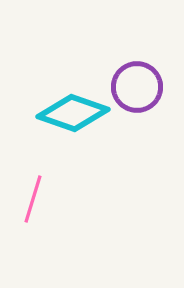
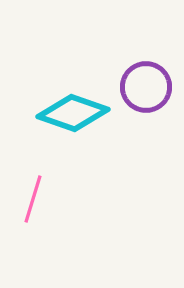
purple circle: moved 9 px right
